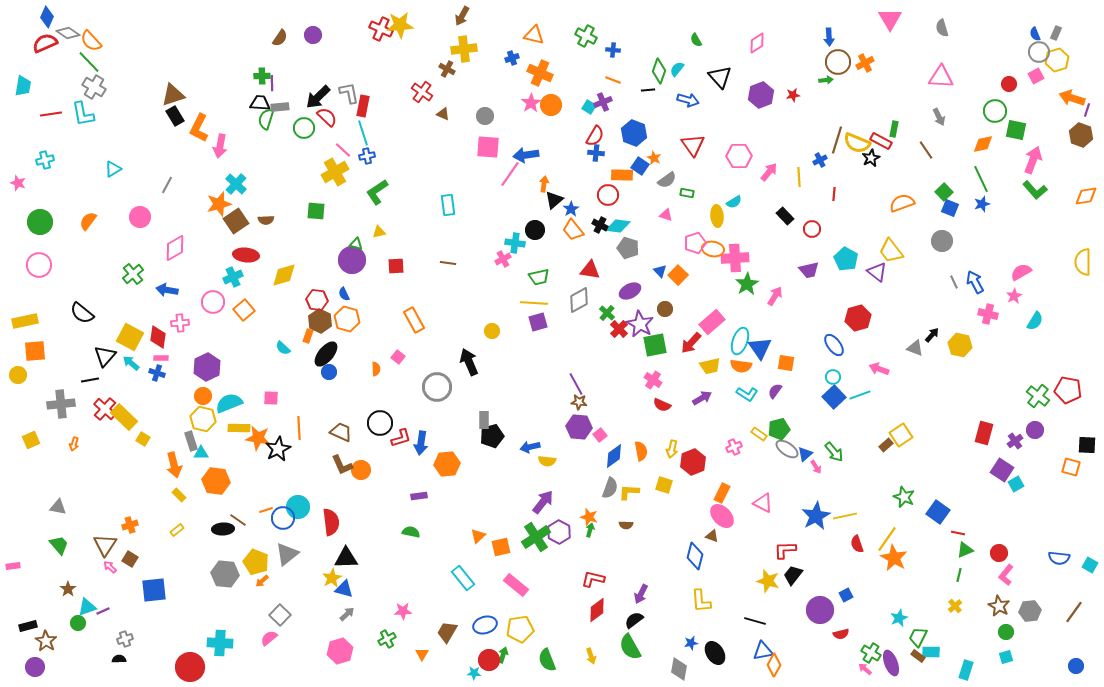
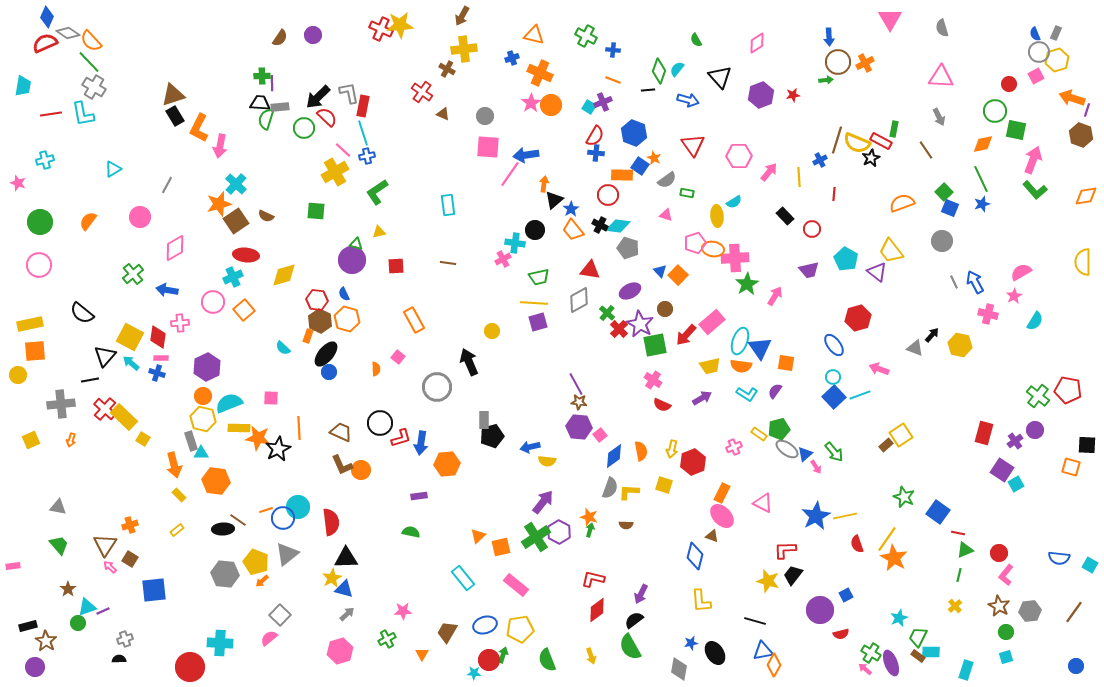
brown semicircle at (266, 220): moved 4 px up; rotated 28 degrees clockwise
yellow rectangle at (25, 321): moved 5 px right, 3 px down
red arrow at (691, 343): moved 5 px left, 8 px up
orange arrow at (74, 444): moved 3 px left, 4 px up
